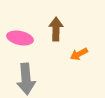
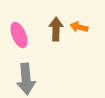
pink ellipse: moved 1 px left, 3 px up; rotated 55 degrees clockwise
orange arrow: moved 27 px up; rotated 42 degrees clockwise
